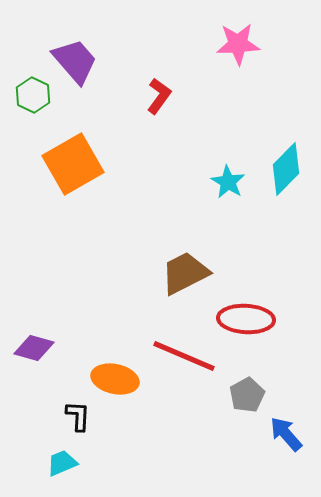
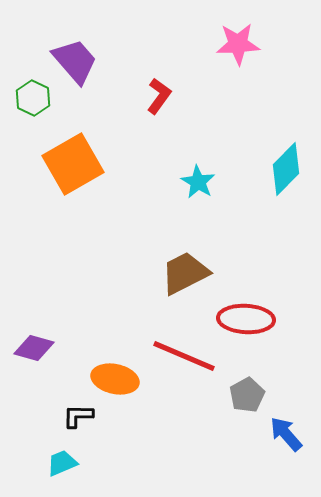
green hexagon: moved 3 px down
cyan star: moved 30 px left
black L-shape: rotated 92 degrees counterclockwise
